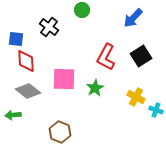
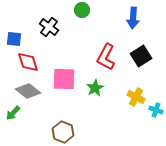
blue arrow: rotated 40 degrees counterclockwise
blue square: moved 2 px left
red diamond: moved 2 px right, 1 px down; rotated 15 degrees counterclockwise
green arrow: moved 2 px up; rotated 42 degrees counterclockwise
brown hexagon: moved 3 px right
